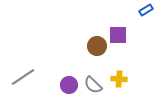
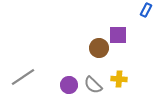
blue rectangle: rotated 32 degrees counterclockwise
brown circle: moved 2 px right, 2 px down
